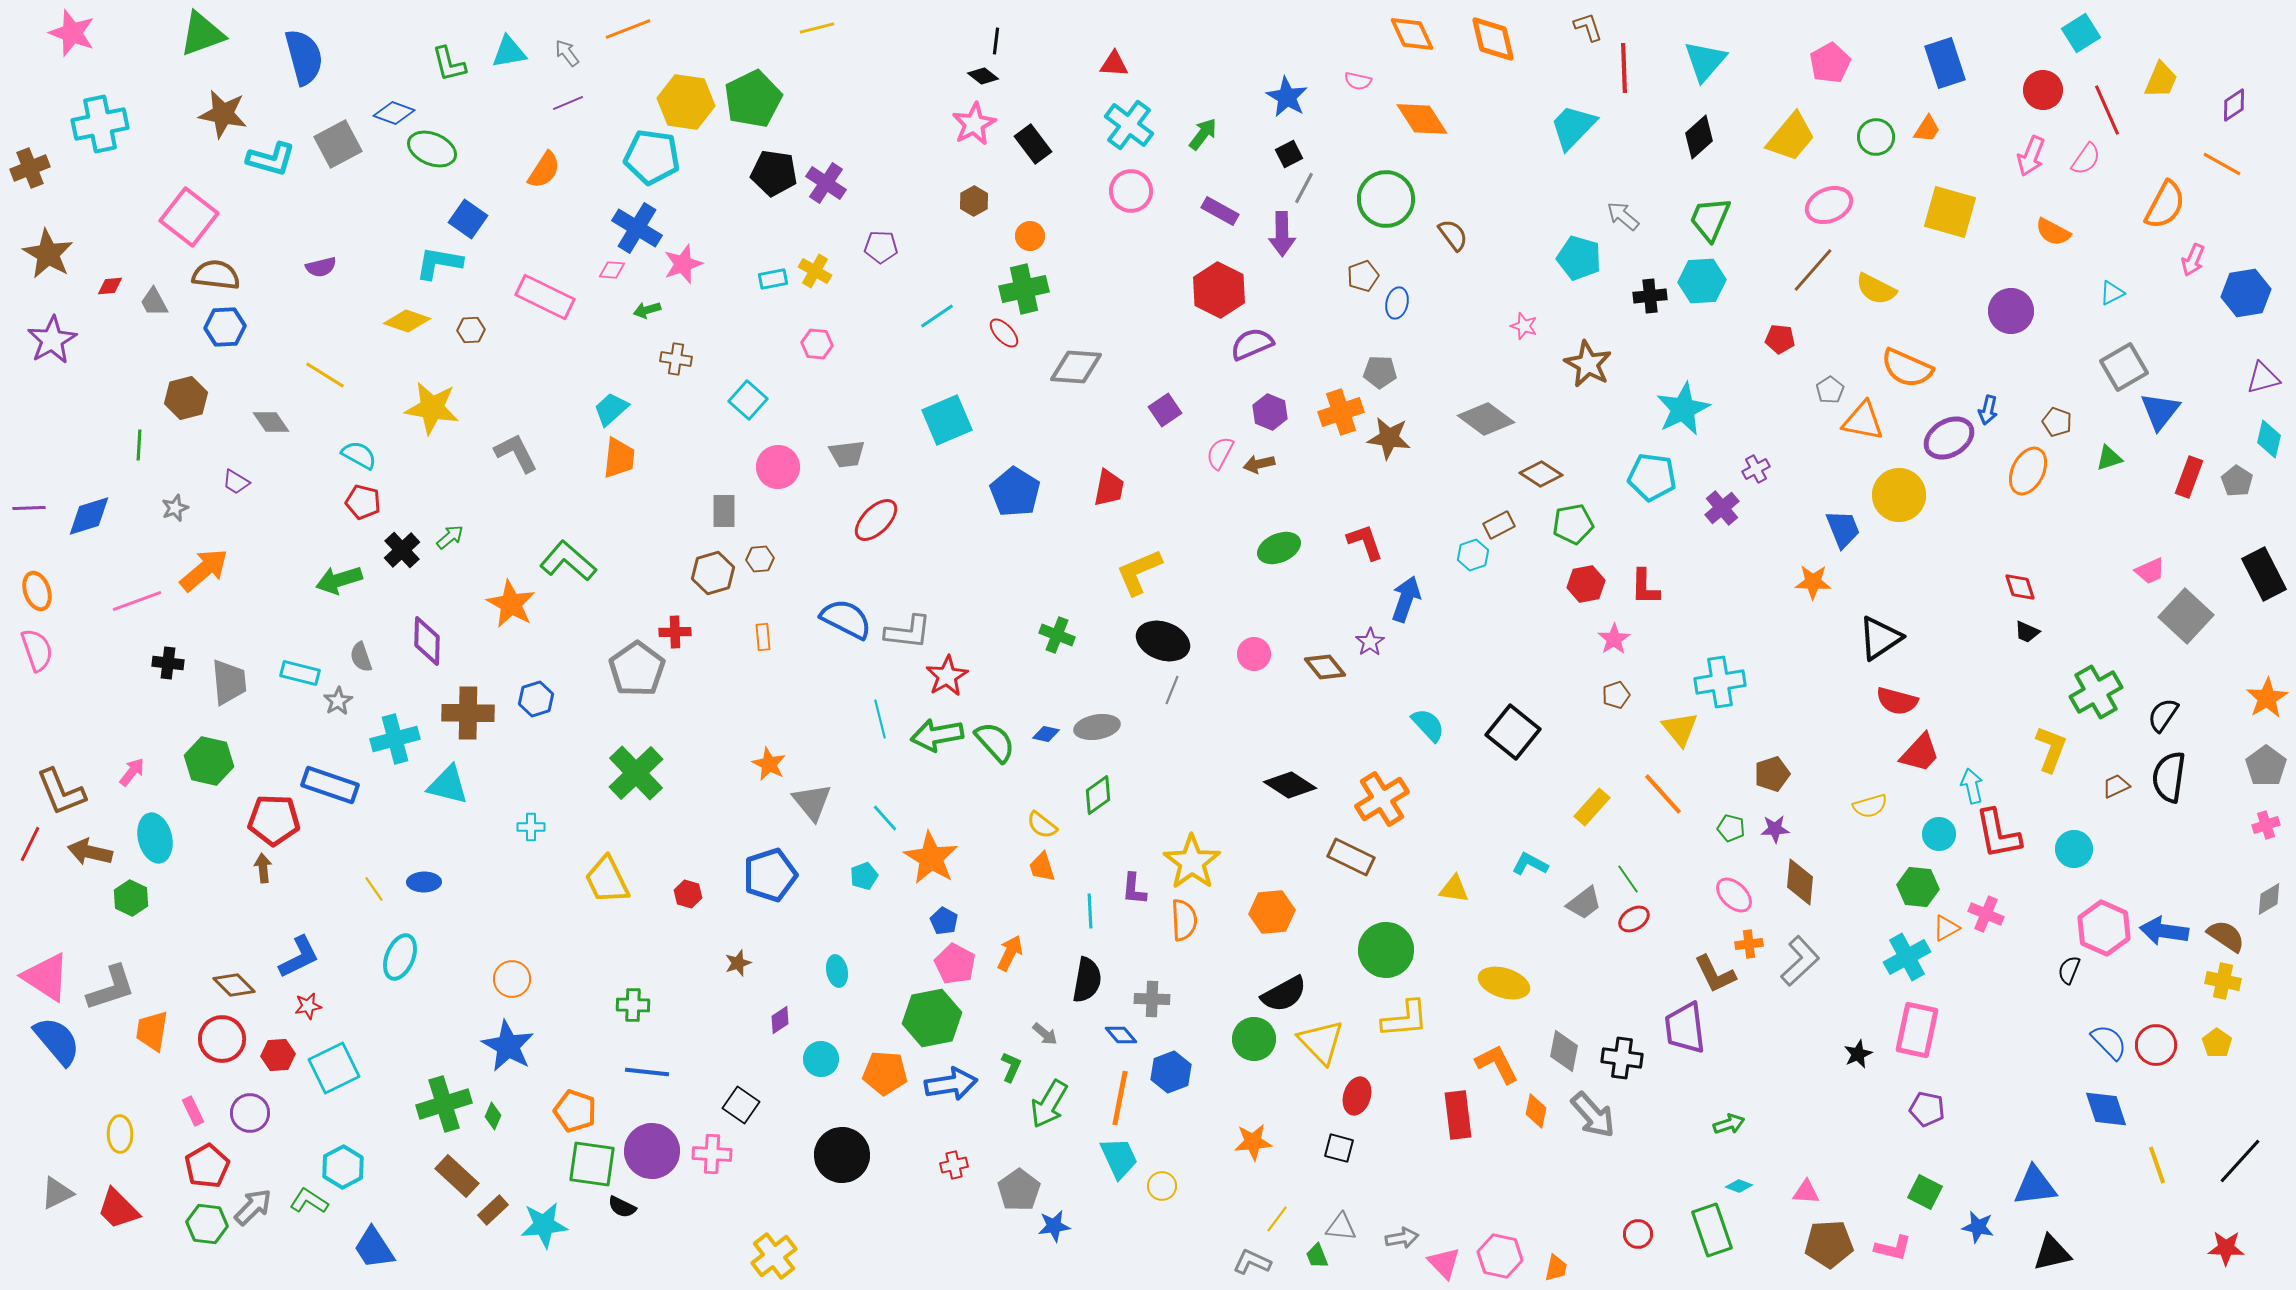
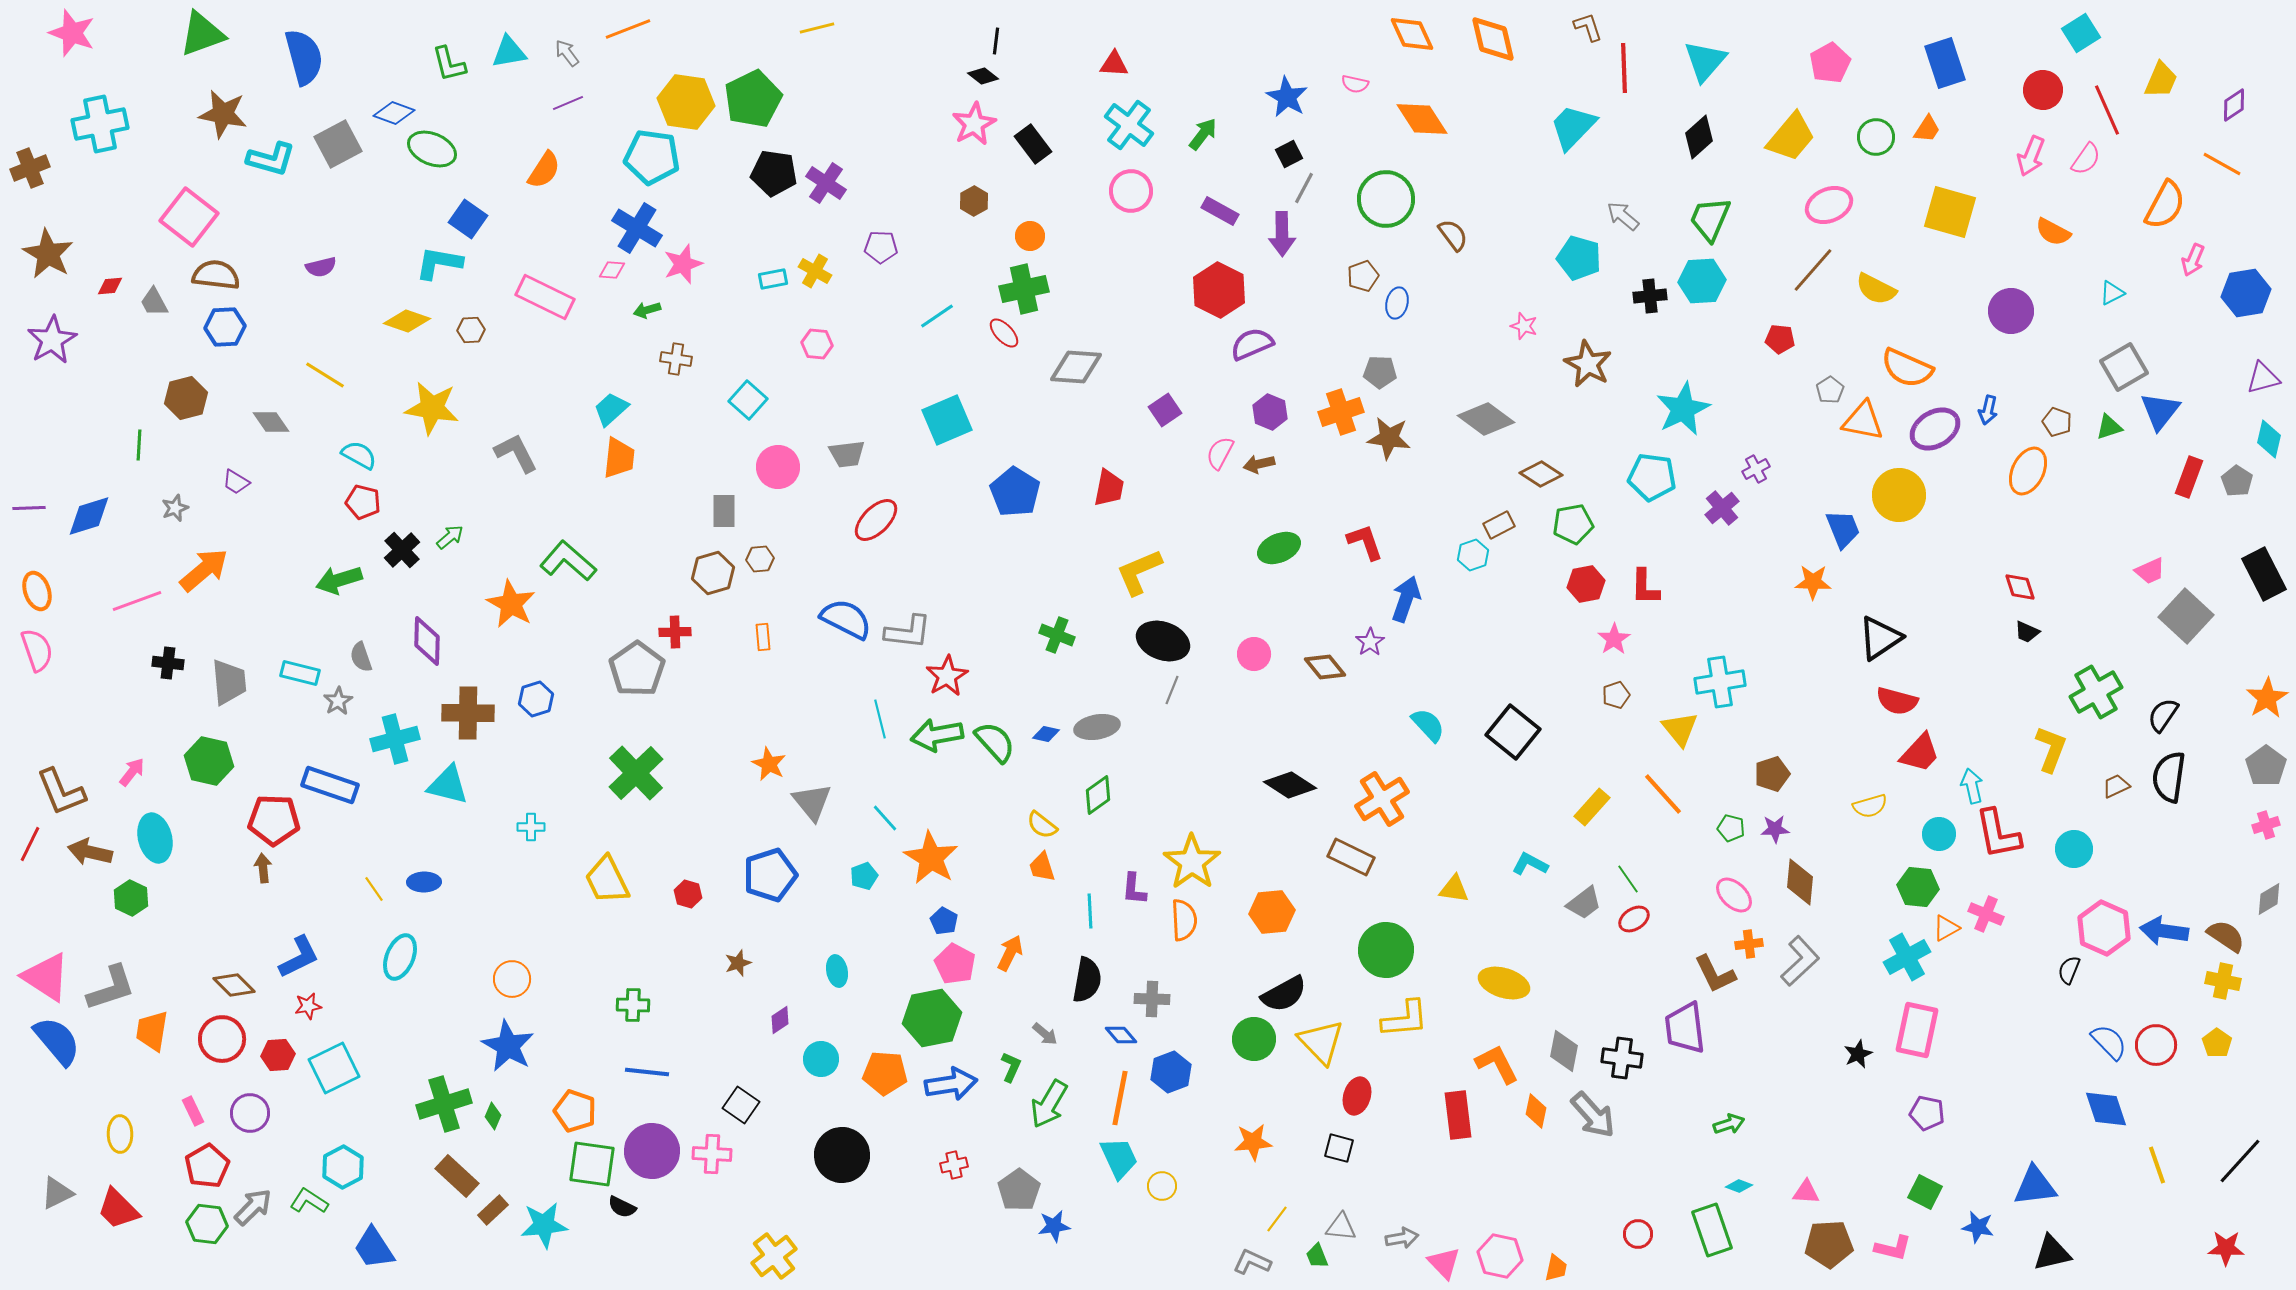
pink semicircle at (1358, 81): moved 3 px left, 3 px down
purple ellipse at (1949, 438): moved 14 px left, 9 px up
green triangle at (2109, 458): moved 31 px up
purple pentagon at (1927, 1109): moved 4 px down
